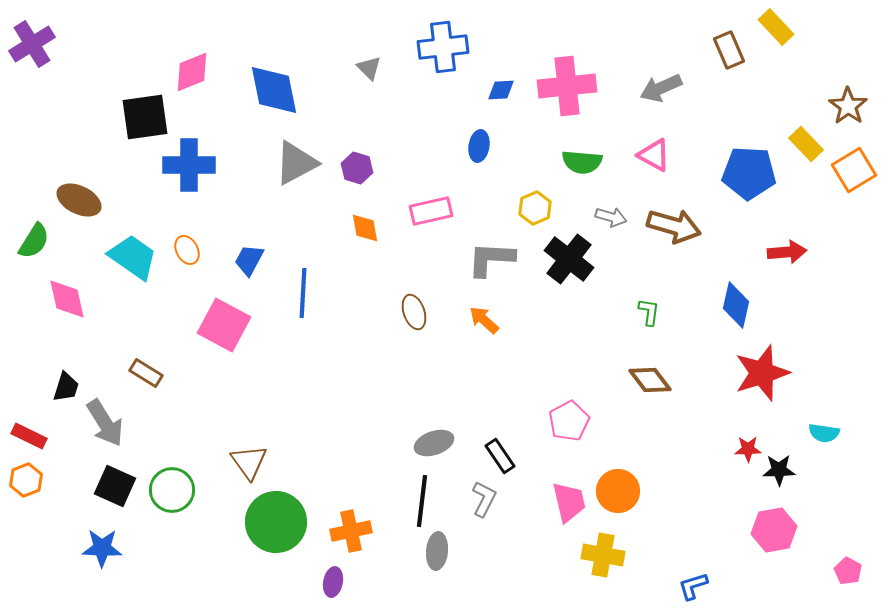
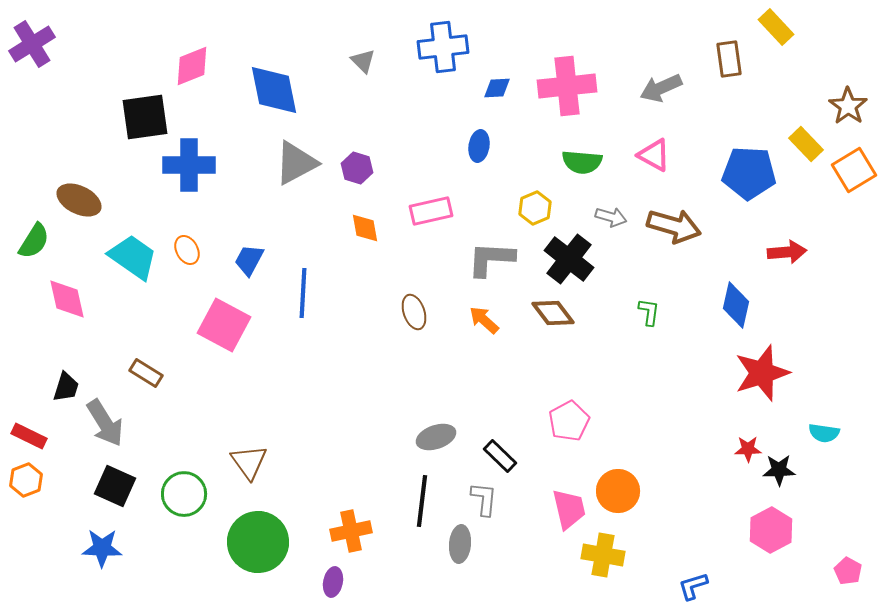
brown rectangle at (729, 50): moved 9 px down; rotated 15 degrees clockwise
gray triangle at (369, 68): moved 6 px left, 7 px up
pink diamond at (192, 72): moved 6 px up
blue diamond at (501, 90): moved 4 px left, 2 px up
brown diamond at (650, 380): moved 97 px left, 67 px up
gray ellipse at (434, 443): moved 2 px right, 6 px up
black rectangle at (500, 456): rotated 12 degrees counterclockwise
green circle at (172, 490): moved 12 px right, 4 px down
gray L-shape at (484, 499): rotated 21 degrees counterclockwise
pink trapezoid at (569, 502): moved 7 px down
green circle at (276, 522): moved 18 px left, 20 px down
pink hexagon at (774, 530): moved 3 px left; rotated 18 degrees counterclockwise
gray ellipse at (437, 551): moved 23 px right, 7 px up
